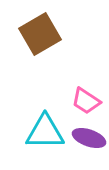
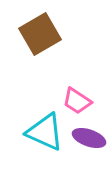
pink trapezoid: moved 9 px left
cyan triangle: rotated 24 degrees clockwise
